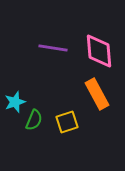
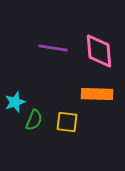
orange rectangle: rotated 60 degrees counterclockwise
yellow square: rotated 25 degrees clockwise
